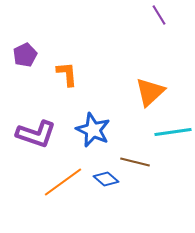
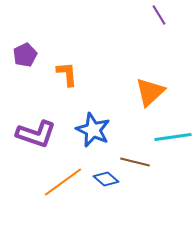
cyan line: moved 5 px down
